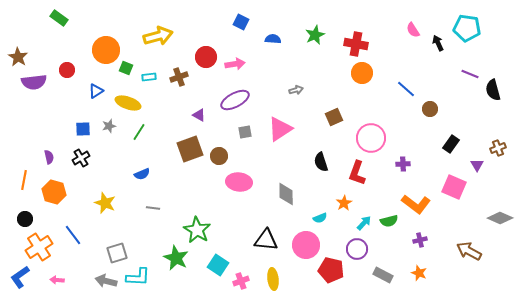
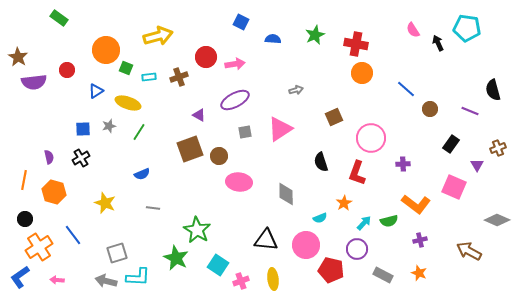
purple line at (470, 74): moved 37 px down
gray diamond at (500, 218): moved 3 px left, 2 px down
